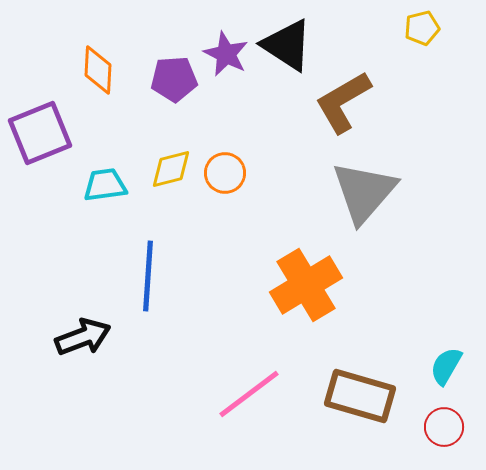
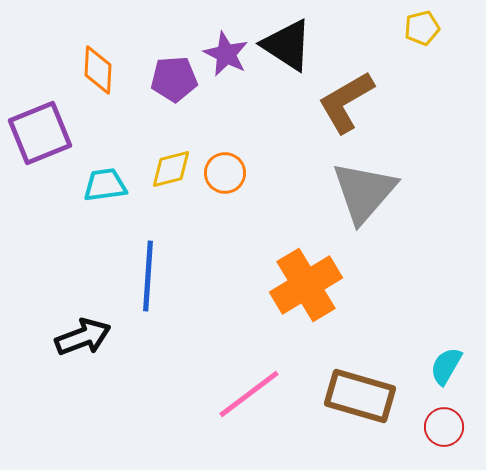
brown L-shape: moved 3 px right
